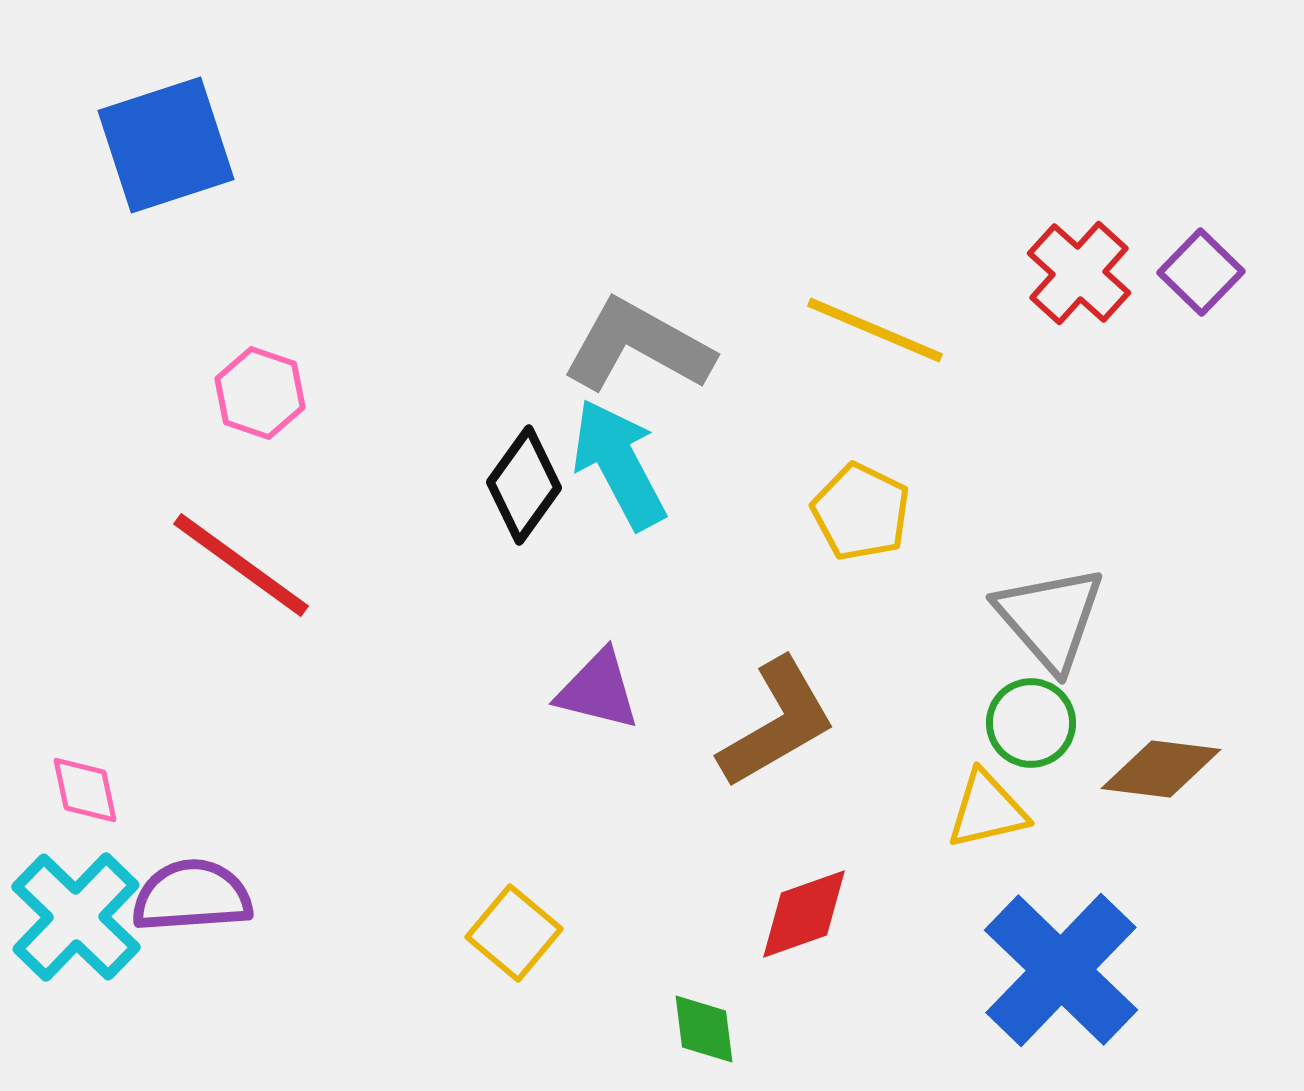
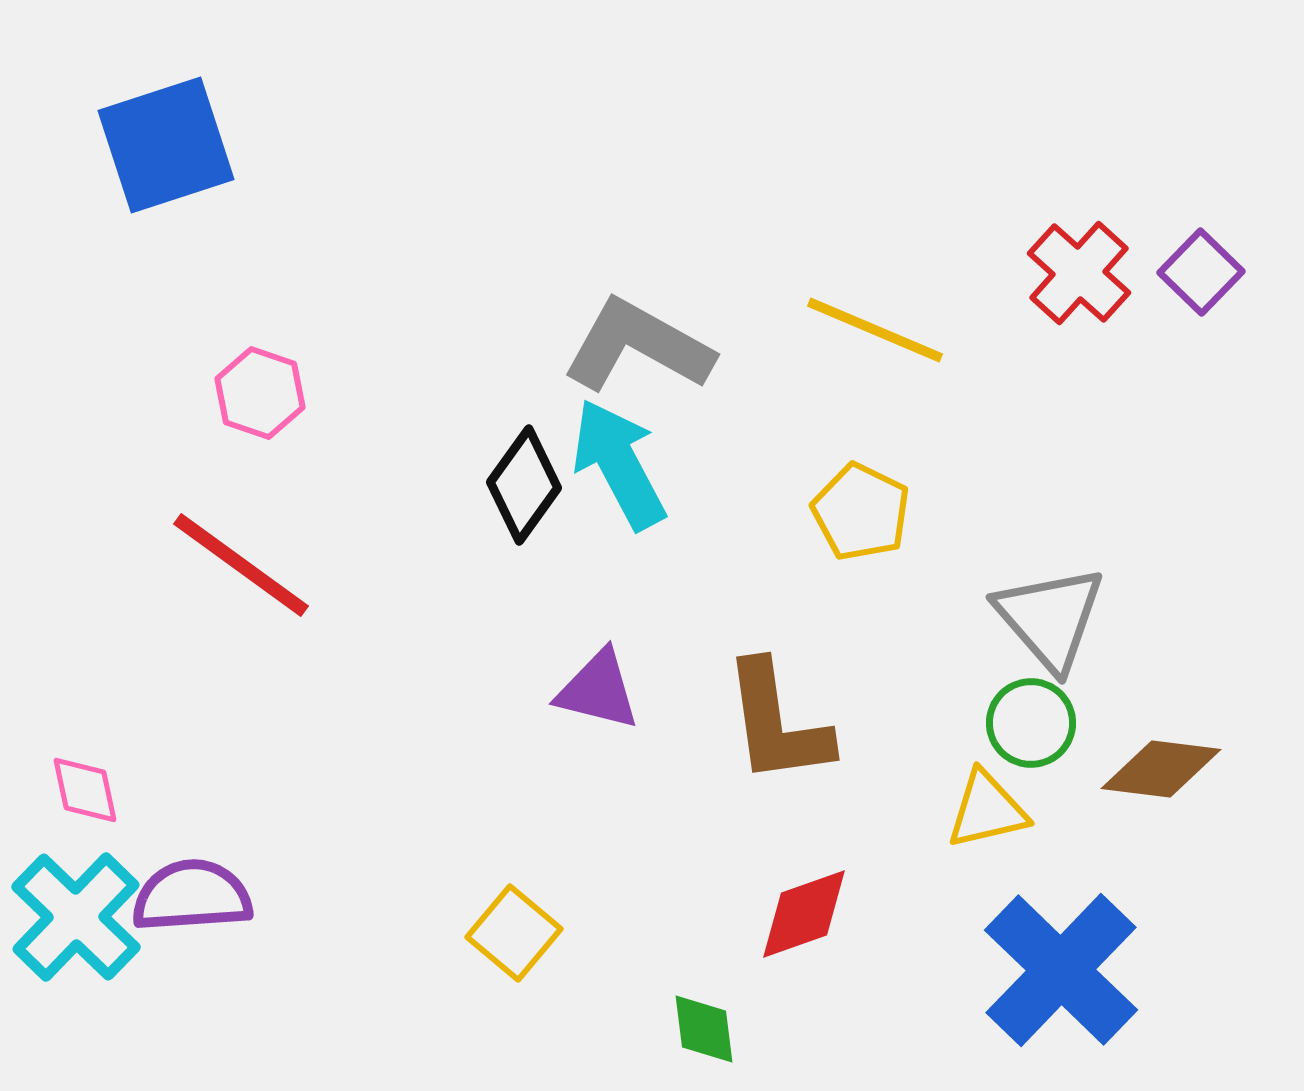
brown L-shape: rotated 112 degrees clockwise
